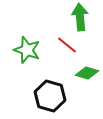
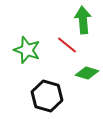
green arrow: moved 3 px right, 3 px down
black hexagon: moved 3 px left
